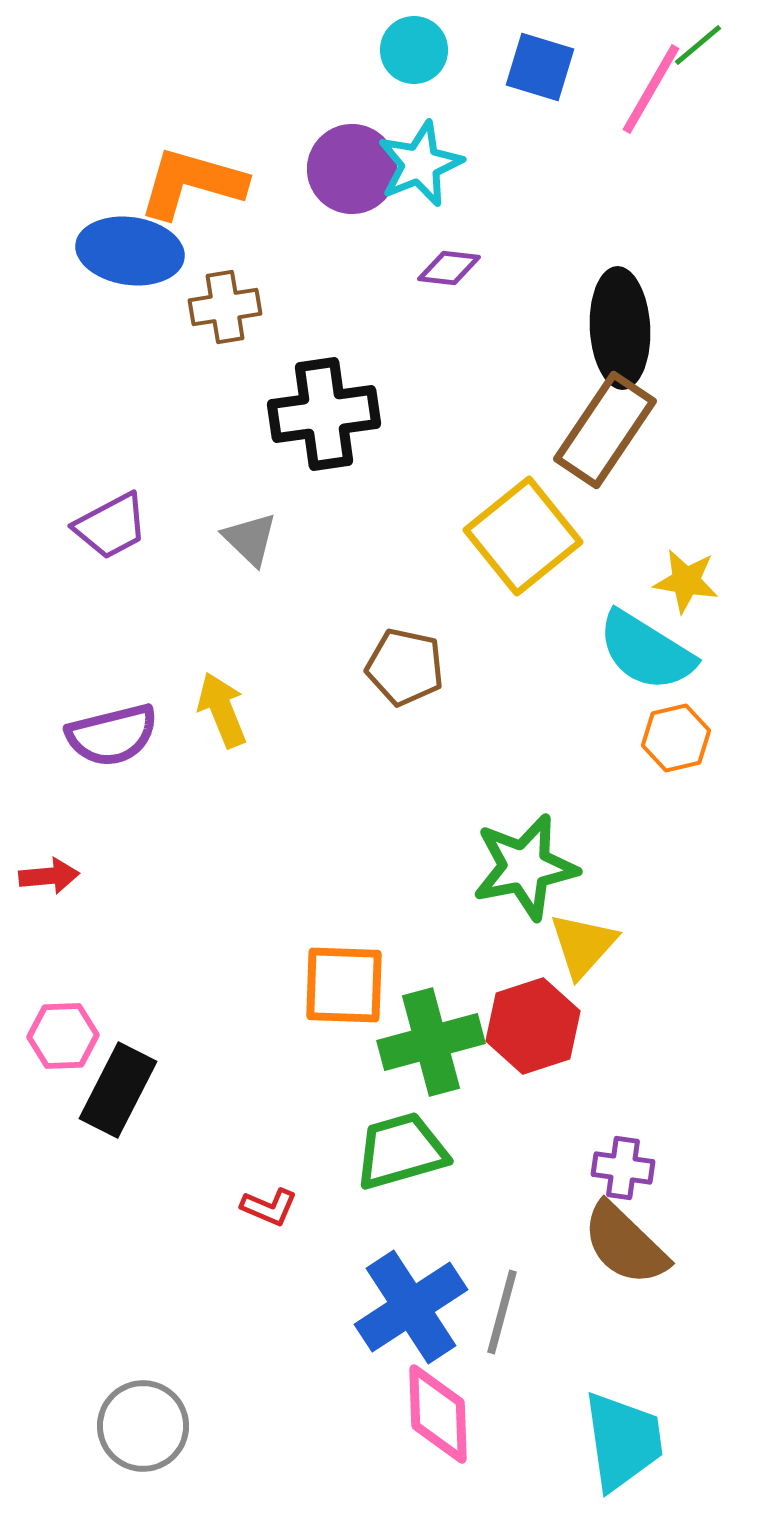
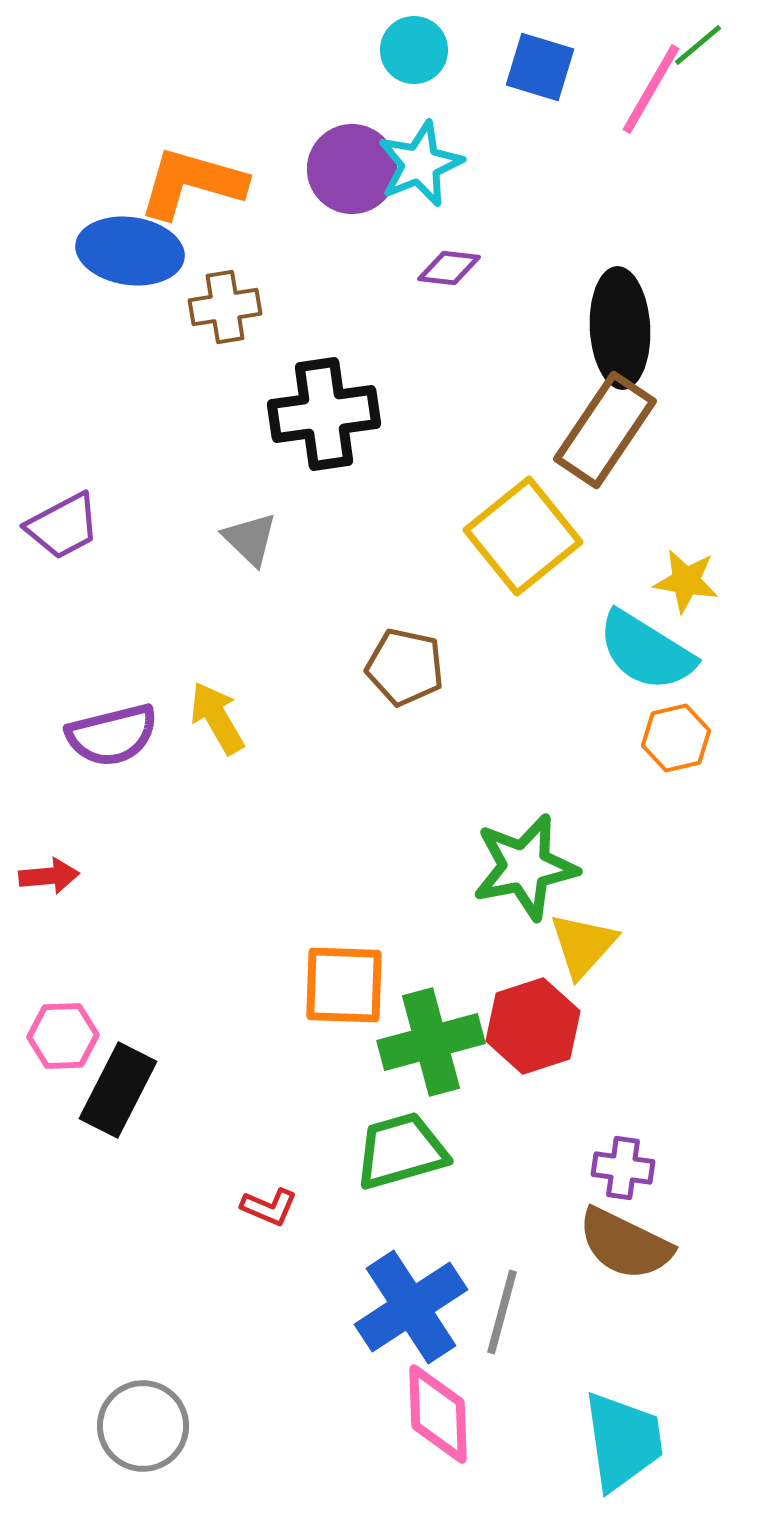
purple trapezoid: moved 48 px left
yellow arrow: moved 5 px left, 8 px down; rotated 8 degrees counterclockwise
brown semicircle: rotated 18 degrees counterclockwise
